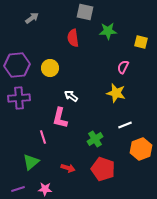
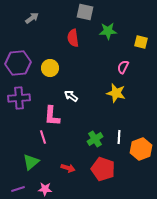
purple hexagon: moved 1 px right, 2 px up
pink L-shape: moved 8 px left, 2 px up; rotated 10 degrees counterclockwise
white line: moved 6 px left, 12 px down; rotated 64 degrees counterclockwise
